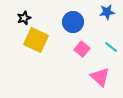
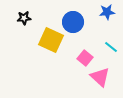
black star: rotated 16 degrees clockwise
yellow square: moved 15 px right
pink square: moved 3 px right, 9 px down
